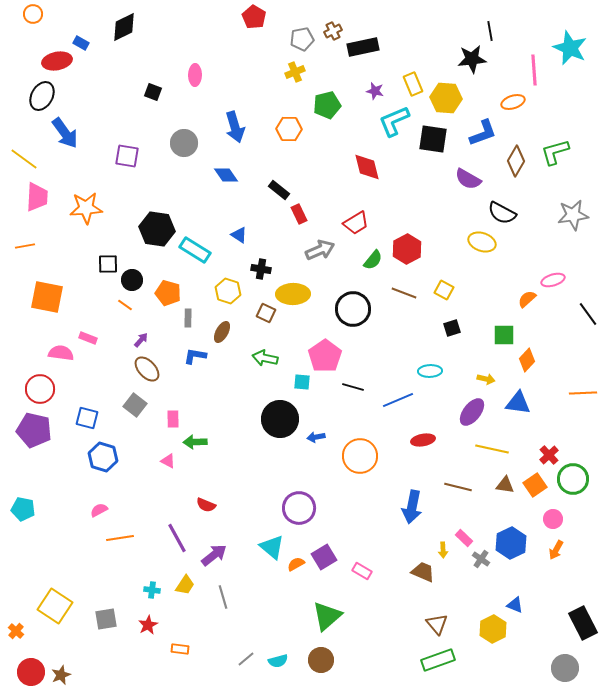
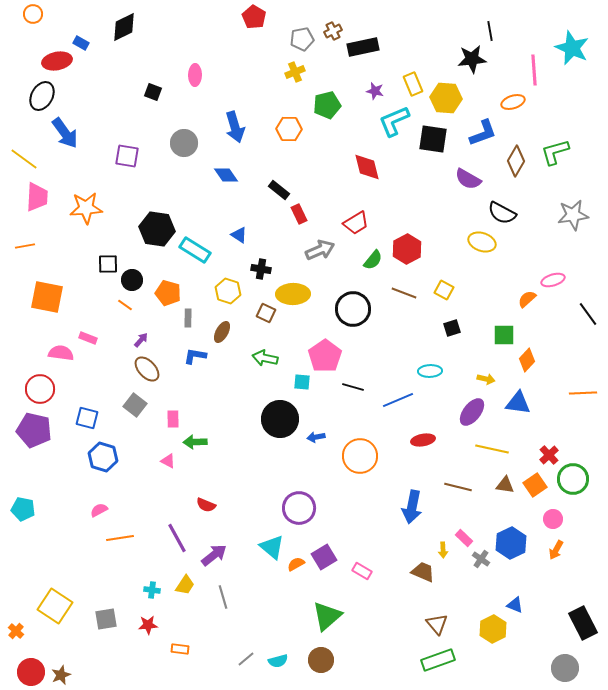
cyan star at (570, 48): moved 2 px right
red star at (148, 625): rotated 24 degrees clockwise
